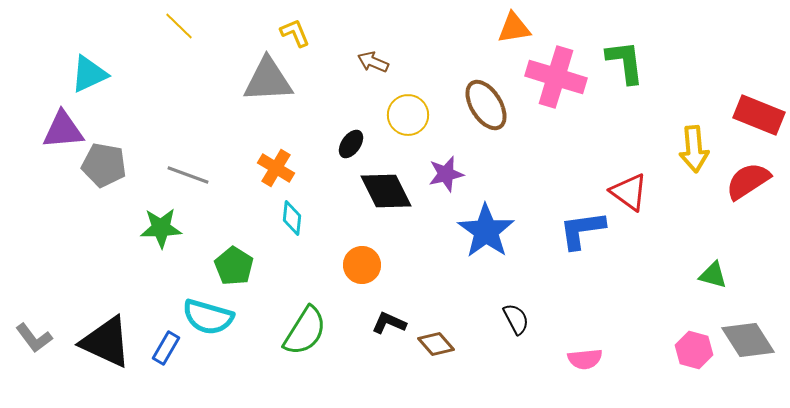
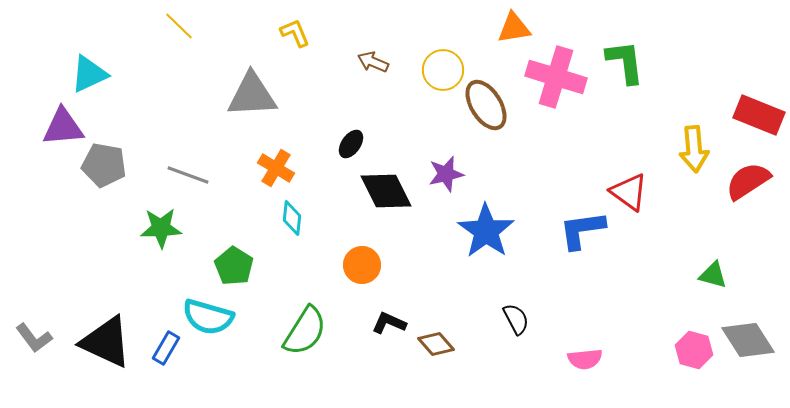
gray triangle: moved 16 px left, 15 px down
yellow circle: moved 35 px right, 45 px up
purple triangle: moved 3 px up
